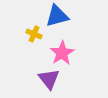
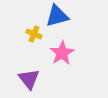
purple triangle: moved 20 px left
